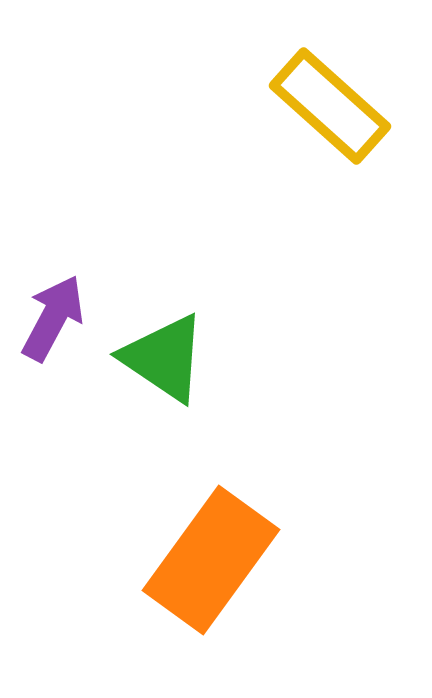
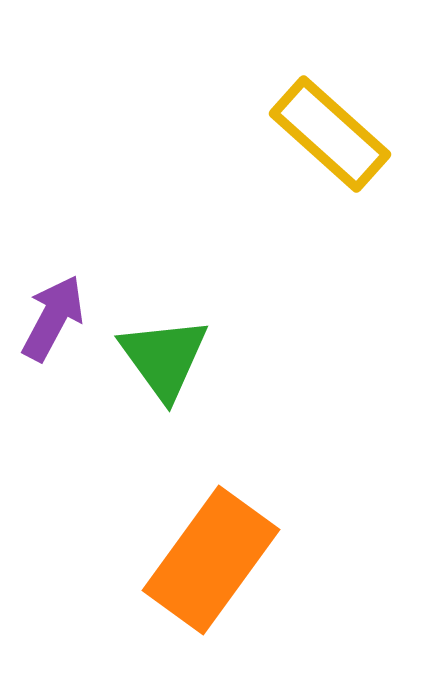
yellow rectangle: moved 28 px down
green triangle: rotated 20 degrees clockwise
